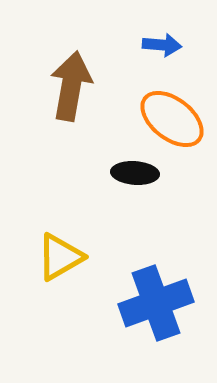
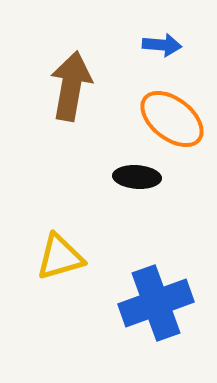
black ellipse: moved 2 px right, 4 px down
yellow triangle: rotated 14 degrees clockwise
